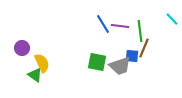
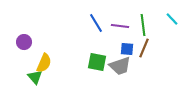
blue line: moved 7 px left, 1 px up
green line: moved 3 px right, 6 px up
purple circle: moved 2 px right, 6 px up
blue square: moved 5 px left, 7 px up
yellow semicircle: moved 2 px right; rotated 48 degrees clockwise
green triangle: moved 2 px down; rotated 14 degrees clockwise
